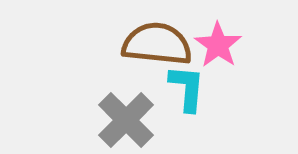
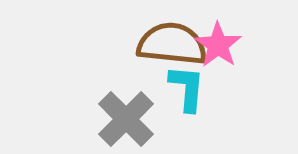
brown semicircle: moved 15 px right
gray cross: moved 1 px up
